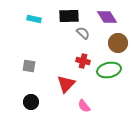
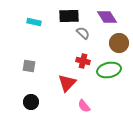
cyan rectangle: moved 3 px down
brown circle: moved 1 px right
red triangle: moved 1 px right, 1 px up
